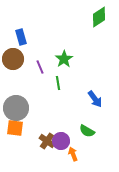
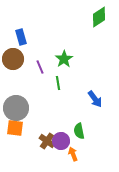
green semicircle: moved 8 px left; rotated 49 degrees clockwise
